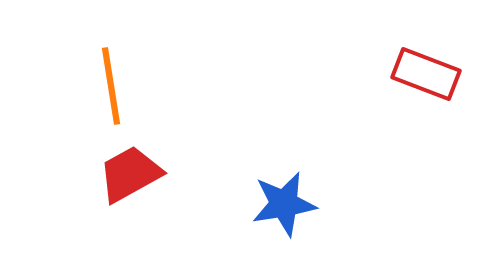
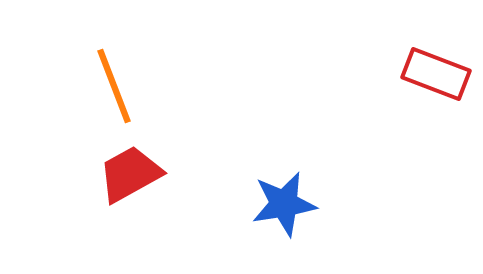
red rectangle: moved 10 px right
orange line: moved 3 px right; rotated 12 degrees counterclockwise
